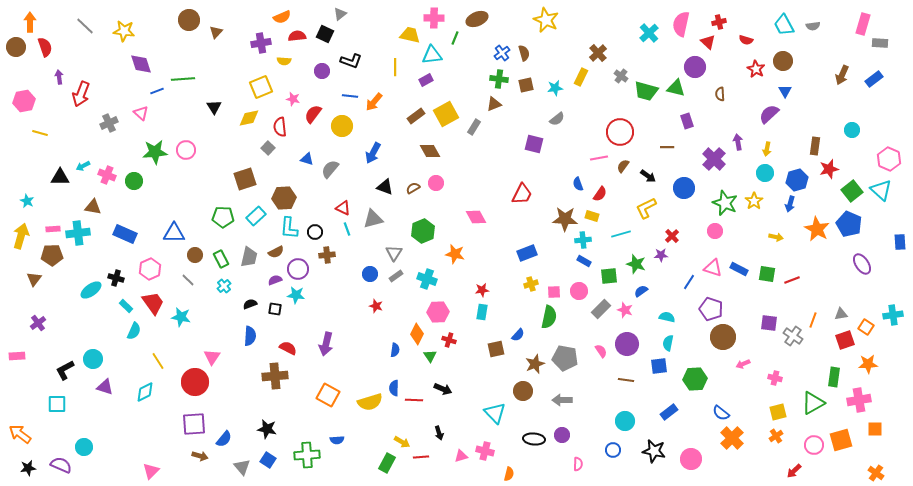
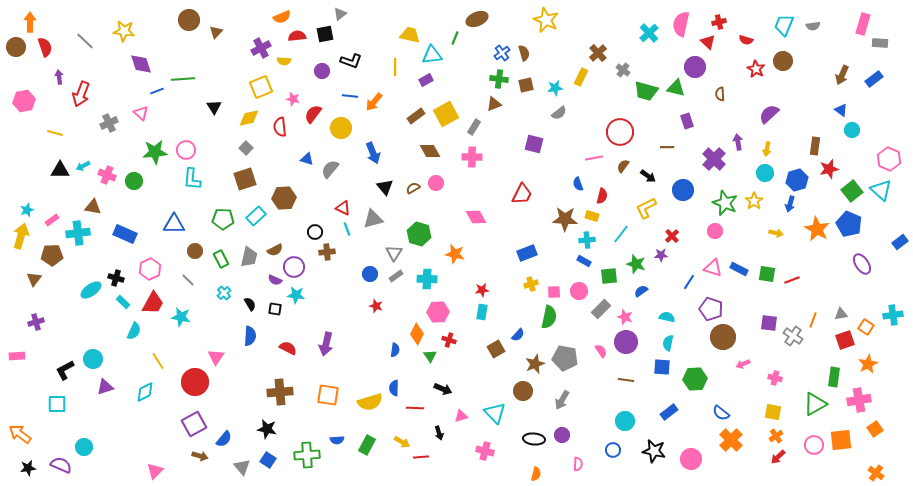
pink cross at (434, 18): moved 38 px right, 139 px down
cyan trapezoid at (784, 25): rotated 50 degrees clockwise
gray line at (85, 26): moved 15 px down
black square at (325, 34): rotated 36 degrees counterclockwise
purple cross at (261, 43): moved 5 px down; rotated 18 degrees counterclockwise
gray cross at (621, 76): moved 2 px right, 6 px up
blue triangle at (785, 91): moved 56 px right, 19 px down; rotated 24 degrees counterclockwise
gray semicircle at (557, 119): moved 2 px right, 6 px up
yellow circle at (342, 126): moved 1 px left, 2 px down
yellow line at (40, 133): moved 15 px right
gray square at (268, 148): moved 22 px left
blue arrow at (373, 153): rotated 50 degrees counterclockwise
pink line at (599, 158): moved 5 px left
black triangle at (60, 177): moved 7 px up
black triangle at (385, 187): rotated 30 degrees clockwise
blue circle at (684, 188): moved 1 px left, 2 px down
red semicircle at (600, 194): moved 2 px right, 2 px down; rotated 21 degrees counterclockwise
cyan star at (27, 201): moved 9 px down; rotated 24 degrees clockwise
green pentagon at (223, 217): moved 2 px down
cyan L-shape at (289, 228): moved 97 px left, 49 px up
pink rectangle at (53, 229): moved 1 px left, 9 px up; rotated 32 degrees counterclockwise
green hexagon at (423, 231): moved 4 px left, 3 px down; rotated 20 degrees counterclockwise
blue triangle at (174, 233): moved 9 px up
cyan line at (621, 234): rotated 36 degrees counterclockwise
yellow arrow at (776, 237): moved 4 px up
cyan cross at (583, 240): moved 4 px right
blue rectangle at (900, 242): rotated 56 degrees clockwise
brown semicircle at (276, 252): moved 1 px left, 2 px up
brown circle at (195, 255): moved 4 px up
brown cross at (327, 255): moved 3 px up
purple circle at (298, 269): moved 4 px left, 2 px up
cyan cross at (427, 279): rotated 18 degrees counterclockwise
purple semicircle at (275, 280): rotated 136 degrees counterclockwise
cyan cross at (224, 286): moved 7 px down
red trapezoid at (153, 303): rotated 65 degrees clockwise
black semicircle at (250, 304): rotated 80 degrees clockwise
cyan rectangle at (126, 306): moved 3 px left, 4 px up
pink star at (625, 310): moved 7 px down
purple cross at (38, 323): moved 2 px left, 1 px up; rotated 21 degrees clockwise
purple circle at (627, 344): moved 1 px left, 2 px up
brown square at (496, 349): rotated 18 degrees counterclockwise
pink triangle at (212, 357): moved 4 px right
orange star at (868, 364): rotated 24 degrees counterclockwise
blue square at (659, 366): moved 3 px right, 1 px down; rotated 12 degrees clockwise
brown cross at (275, 376): moved 5 px right, 16 px down
purple triangle at (105, 387): rotated 36 degrees counterclockwise
orange square at (328, 395): rotated 20 degrees counterclockwise
red line at (414, 400): moved 1 px right, 8 px down
gray arrow at (562, 400): rotated 60 degrees counterclockwise
green triangle at (813, 403): moved 2 px right, 1 px down
yellow square at (778, 412): moved 5 px left; rotated 24 degrees clockwise
purple square at (194, 424): rotated 25 degrees counterclockwise
orange square at (875, 429): rotated 35 degrees counterclockwise
orange cross at (732, 438): moved 1 px left, 2 px down
orange square at (841, 440): rotated 10 degrees clockwise
pink triangle at (461, 456): moved 40 px up
green rectangle at (387, 463): moved 20 px left, 18 px up
pink triangle at (151, 471): moved 4 px right
red arrow at (794, 471): moved 16 px left, 14 px up
orange semicircle at (509, 474): moved 27 px right
